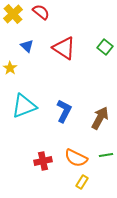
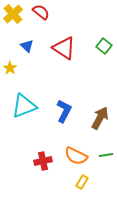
green square: moved 1 px left, 1 px up
orange semicircle: moved 2 px up
